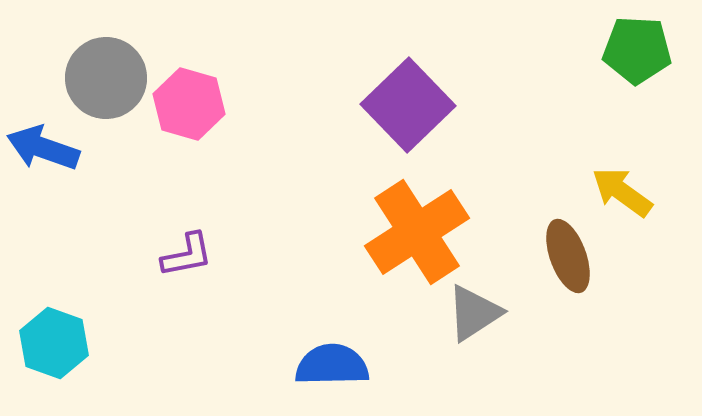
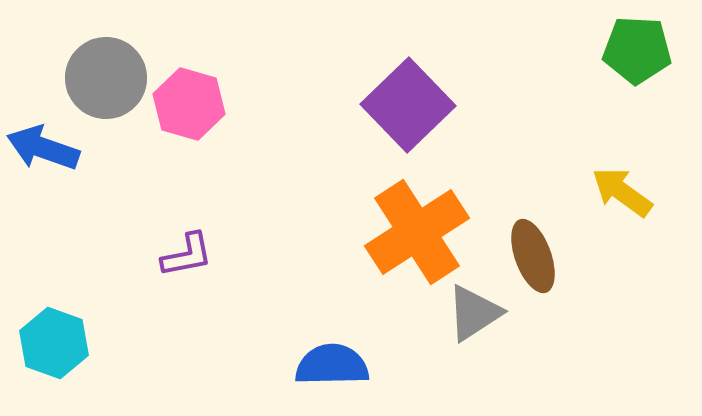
brown ellipse: moved 35 px left
